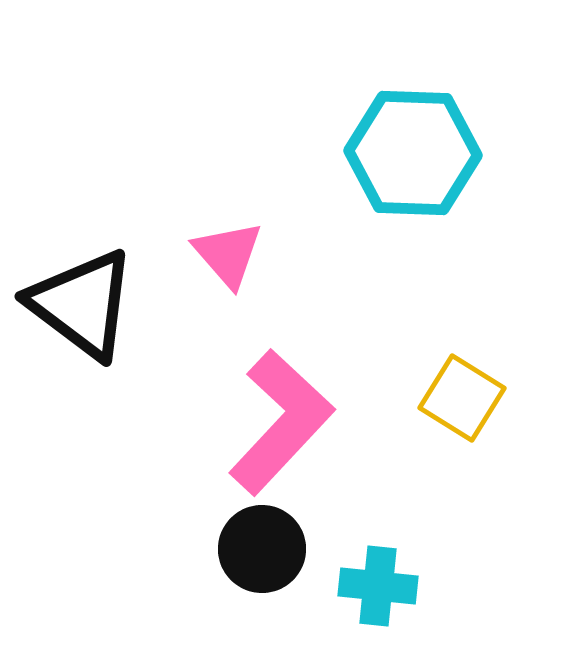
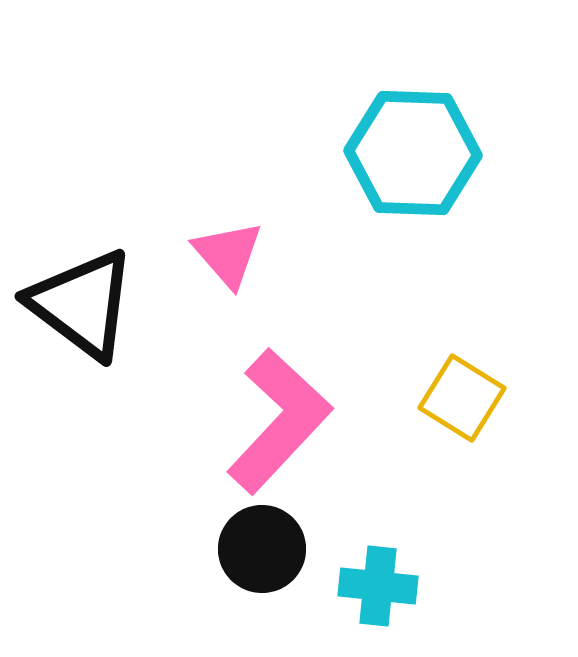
pink L-shape: moved 2 px left, 1 px up
